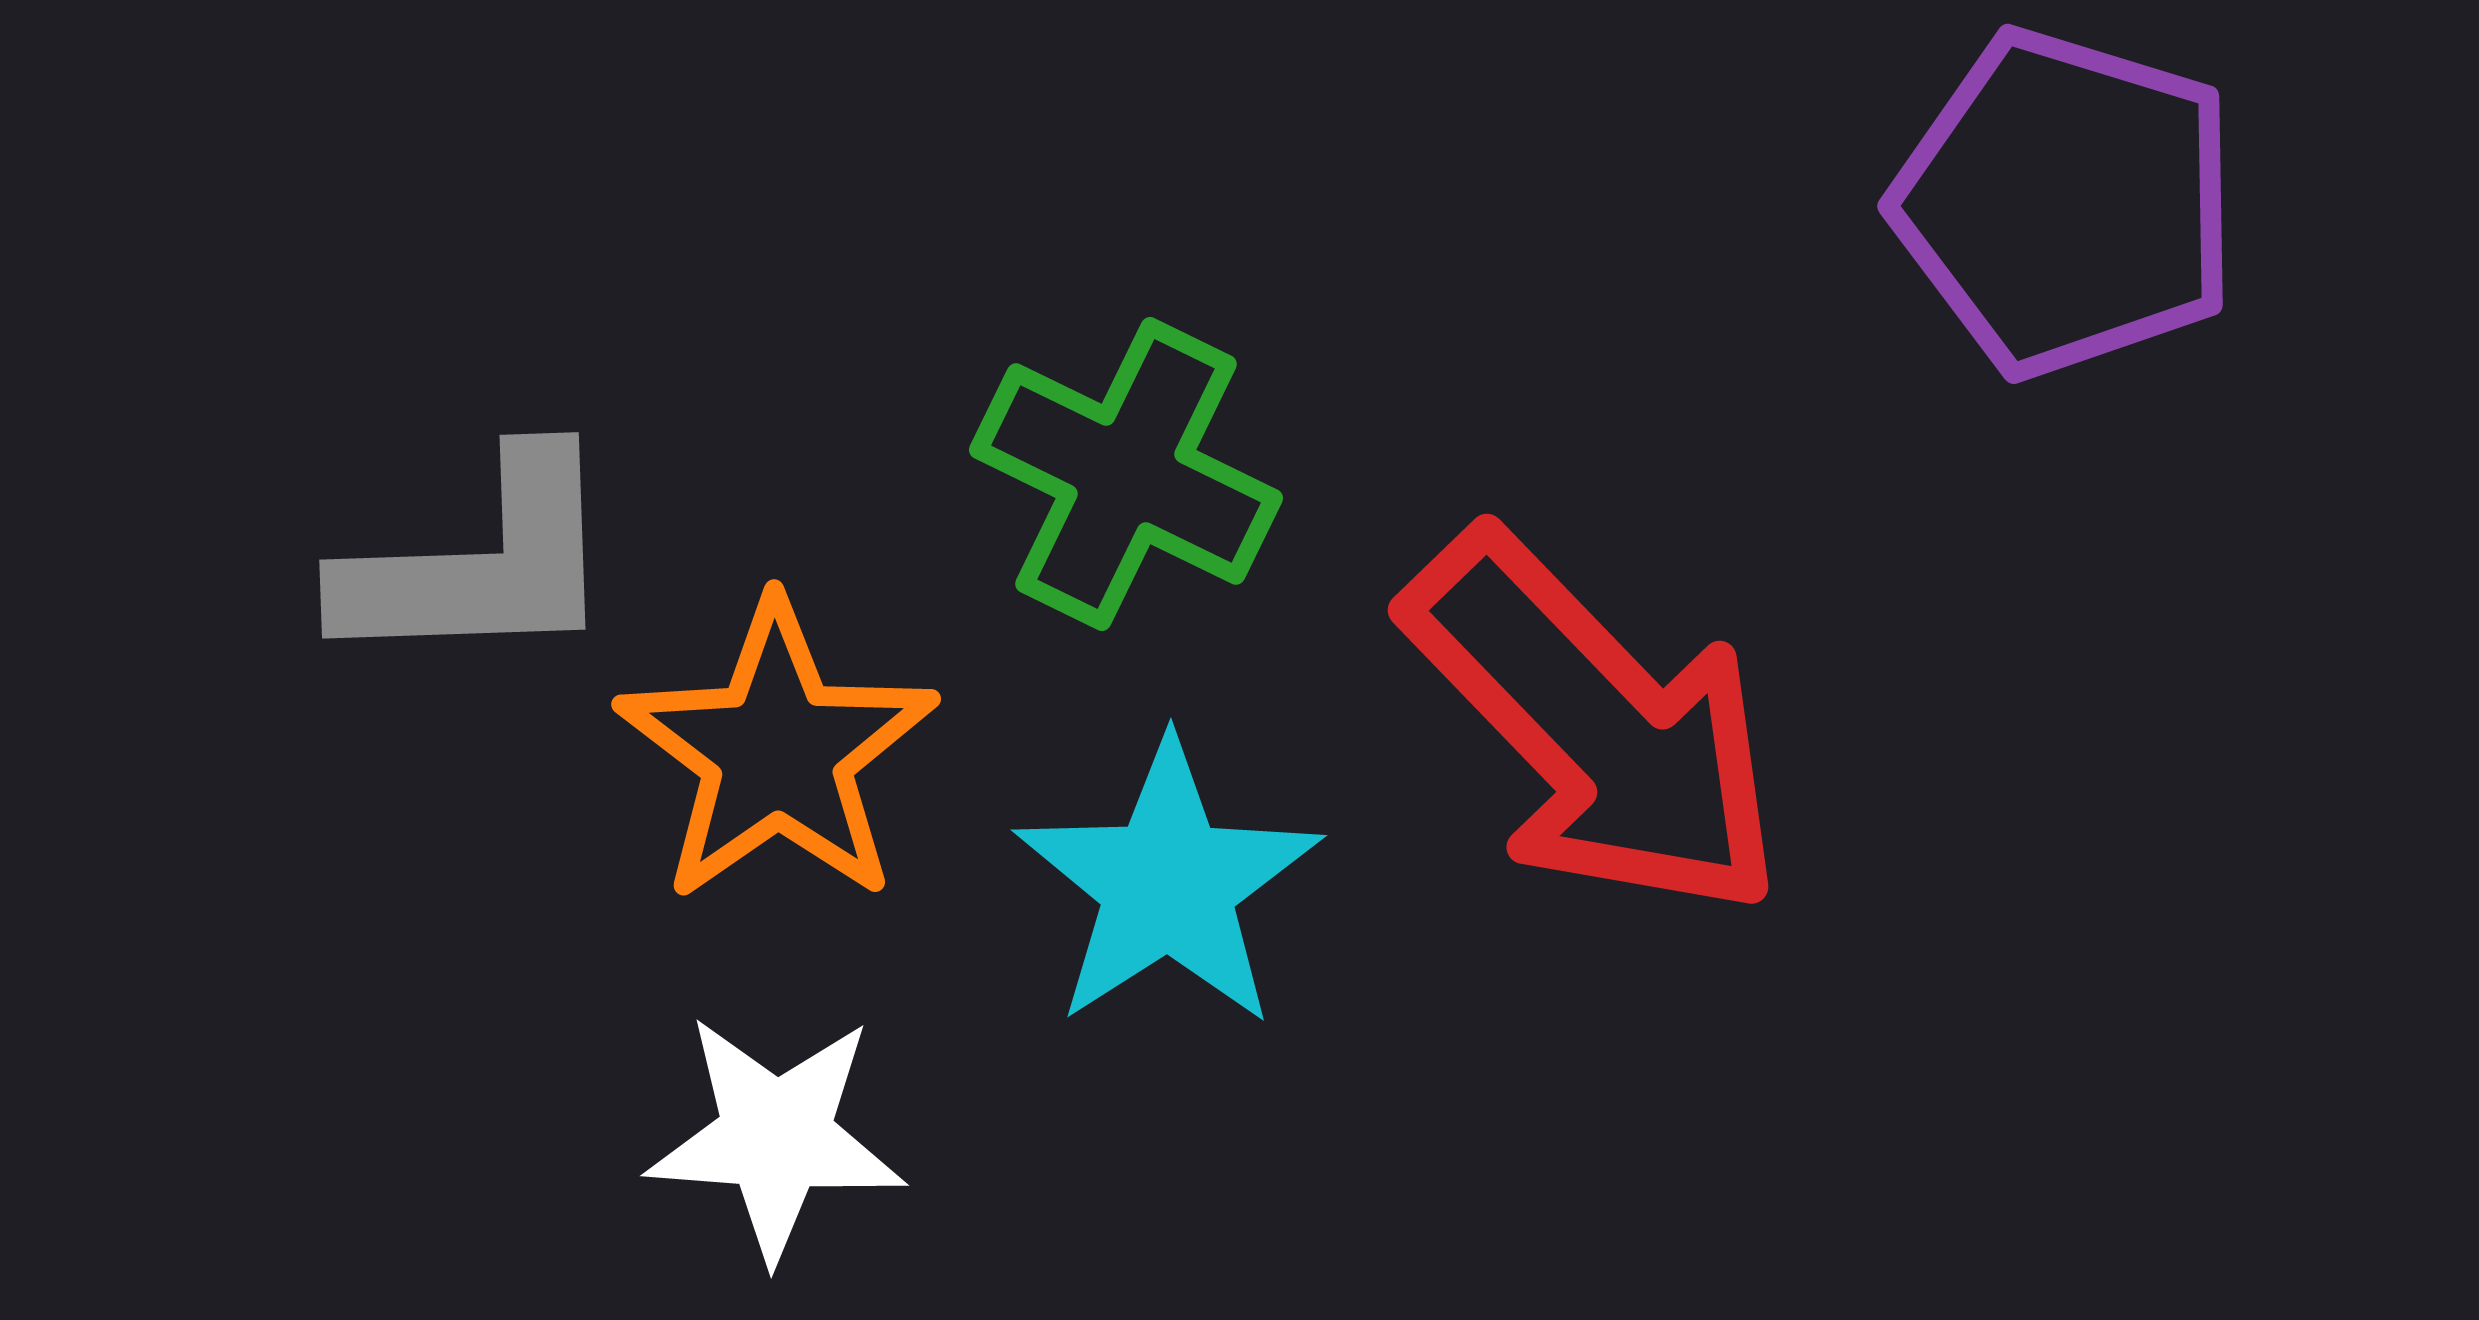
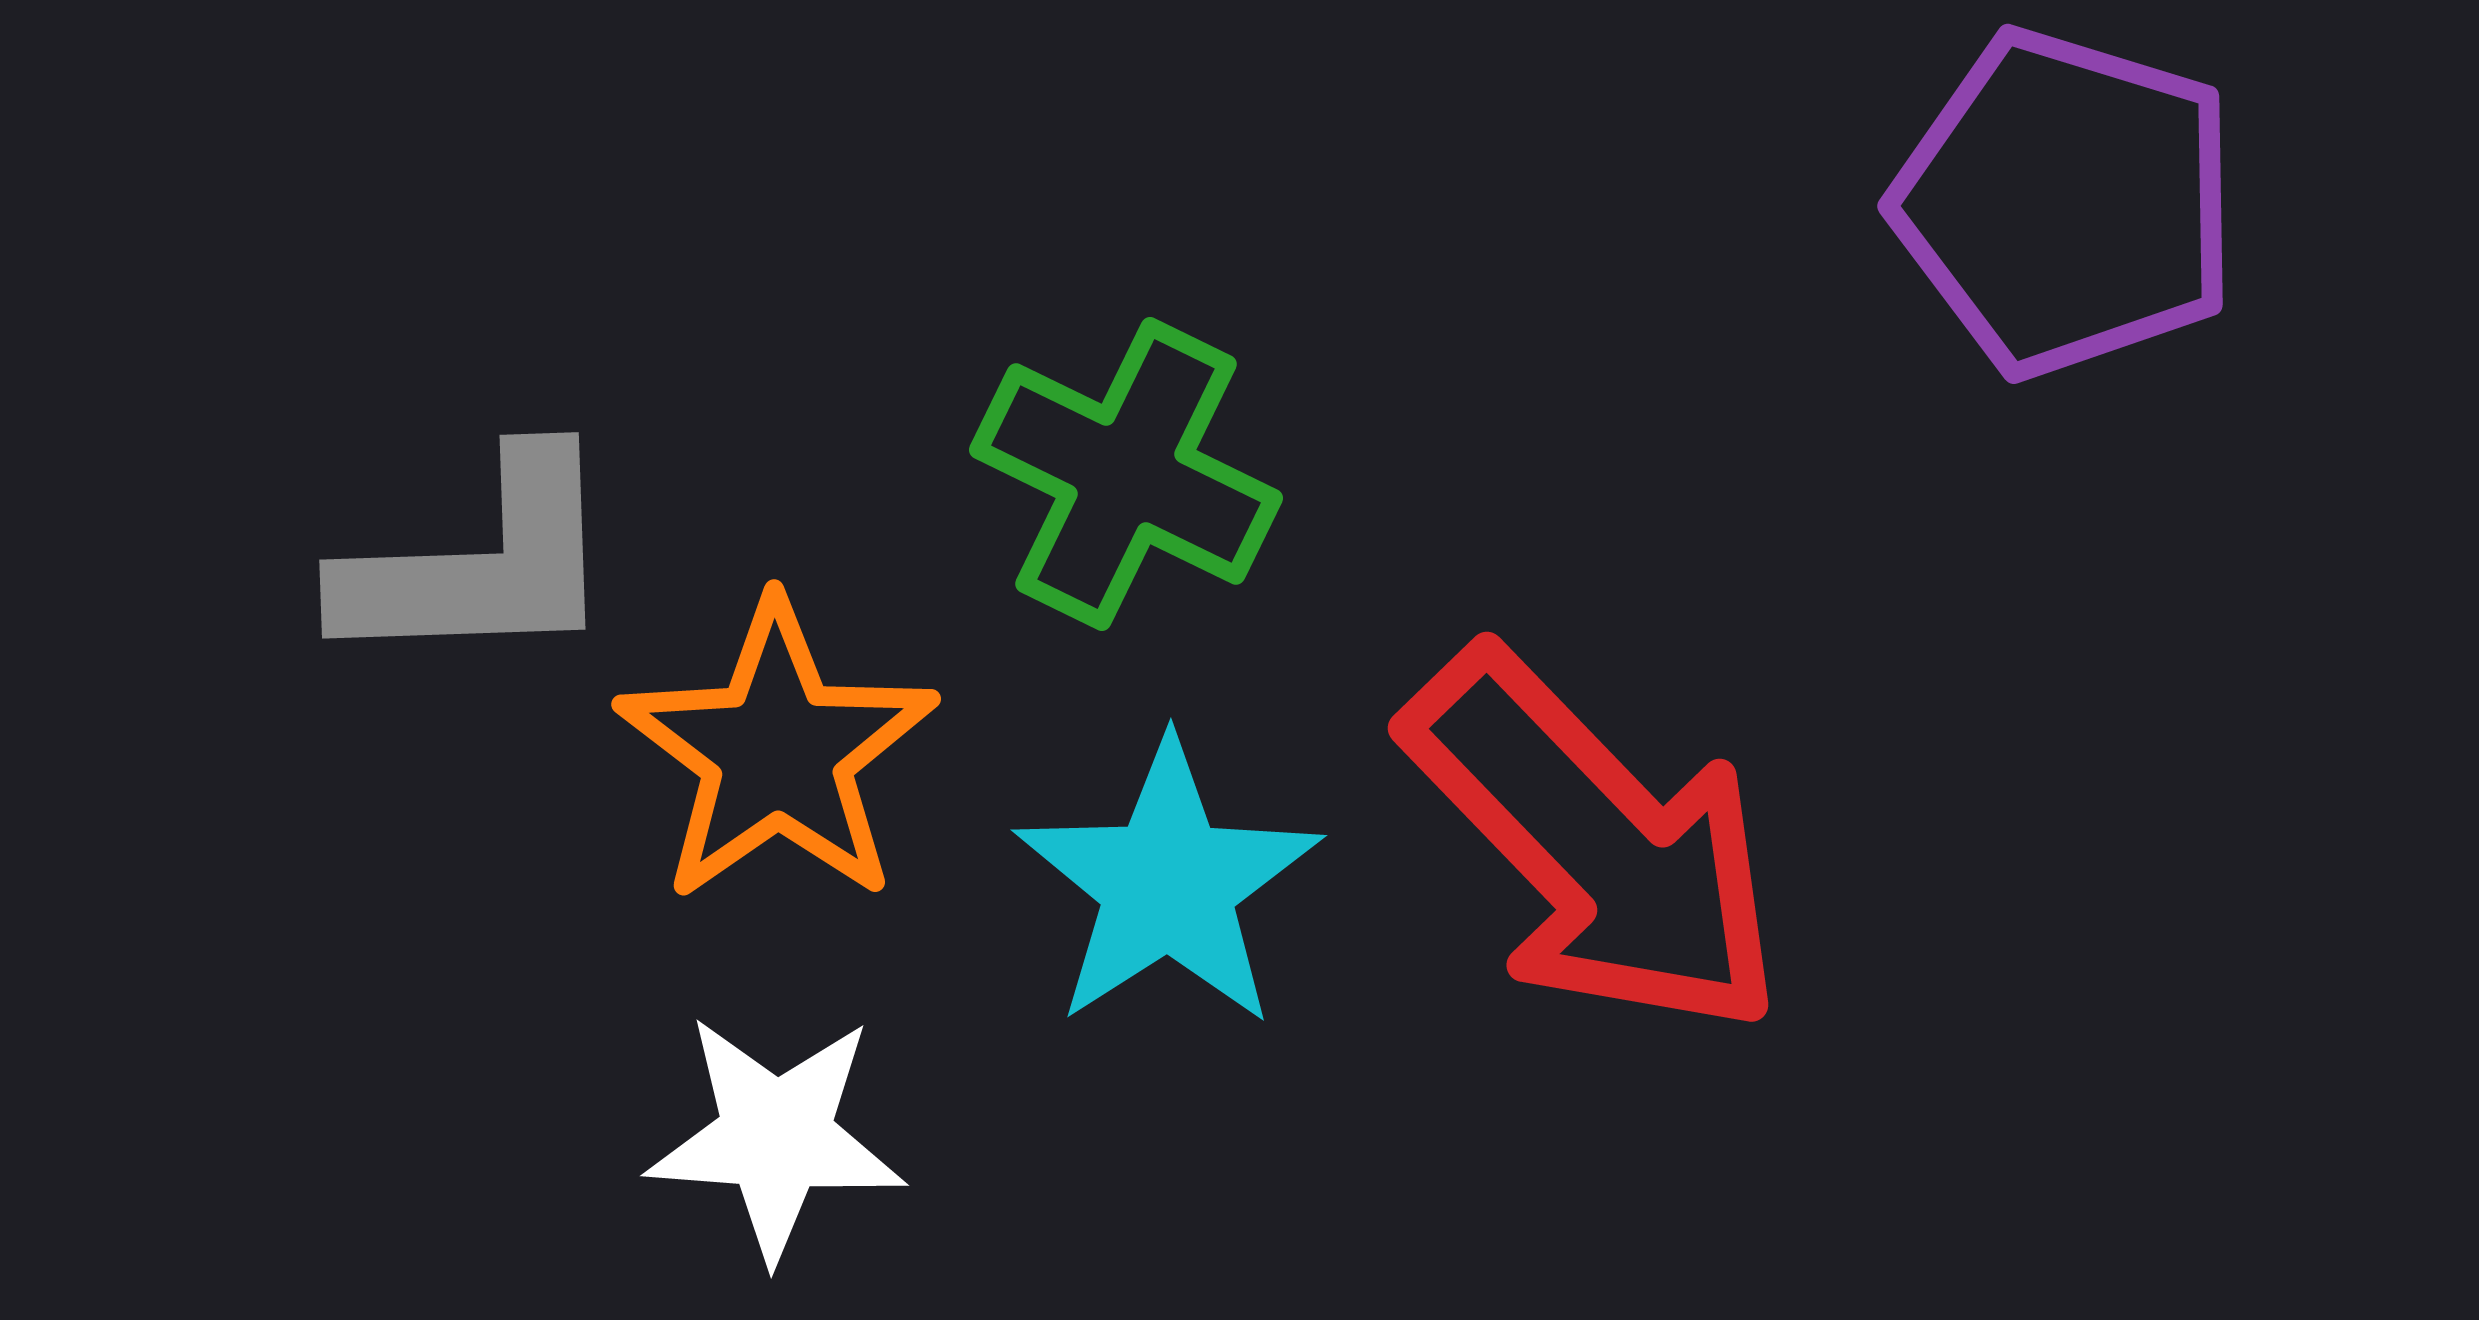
red arrow: moved 118 px down
